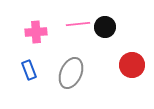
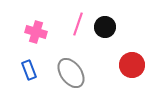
pink line: rotated 65 degrees counterclockwise
pink cross: rotated 20 degrees clockwise
gray ellipse: rotated 60 degrees counterclockwise
